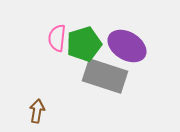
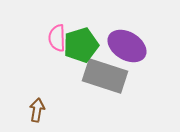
pink semicircle: rotated 8 degrees counterclockwise
green pentagon: moved 3 px left, 1 px down
brown arrow: moved 1 px up
